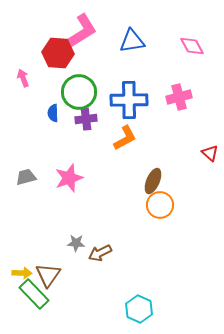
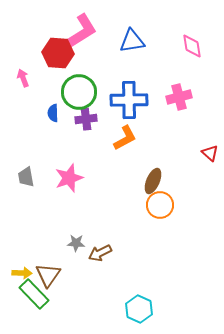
pink diamond: rotated 20 degrees clockwise
gray trapezoid: rotated 85 degrees counterclockwise
